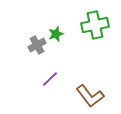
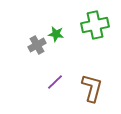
green star: rotated 28 degrees clockwise
purple line: moved 5 px right, 3 px down
brown L-shape: moved 2 px right, 8 px up; rotated 128 degrees counterclockwise
